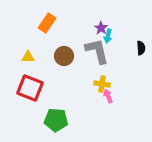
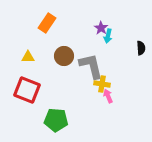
gray L-shape: moved 6 px left, 15 px down
red square: moved 3 px left, 2 px down
